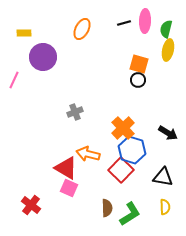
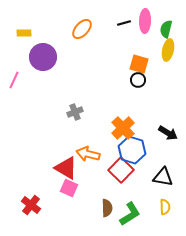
orange ellipse: rotated 15 degrees clockwise
